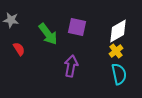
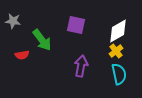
gray star: moved 2 px right, 1 px down
purple square: moved 1 px left, 2 px up
green arrow: moved 6 px left, 6 px down
red semicircle: moved 3 px right, 6 px down; rotated 112 degrees clockwise
purple arrow: moved 10 px right
